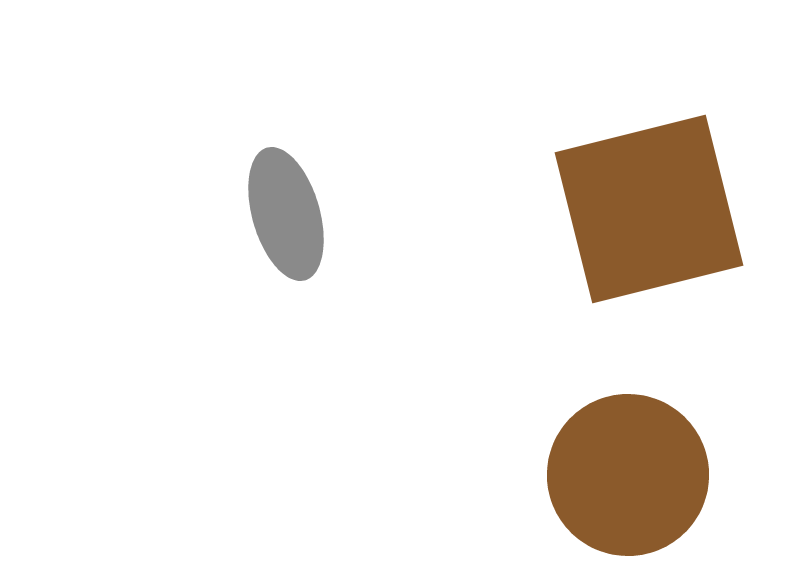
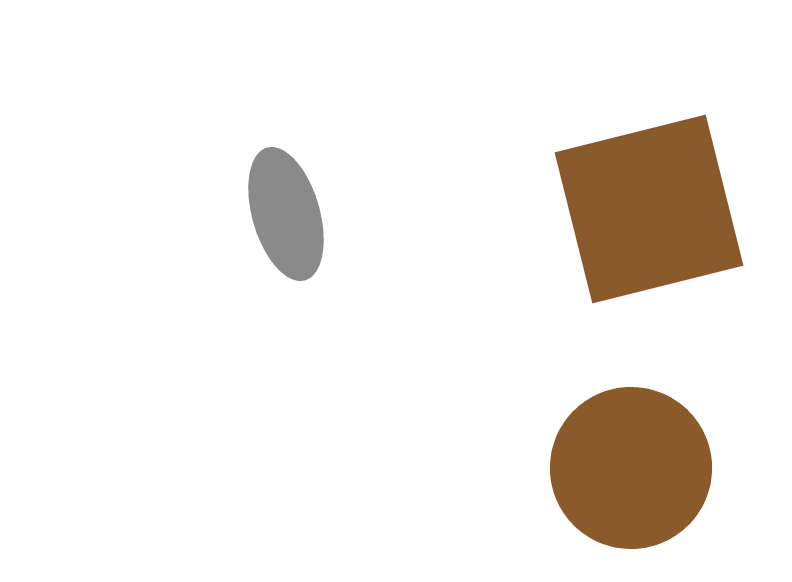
brown circle: moved 3 px right, 7 px up
